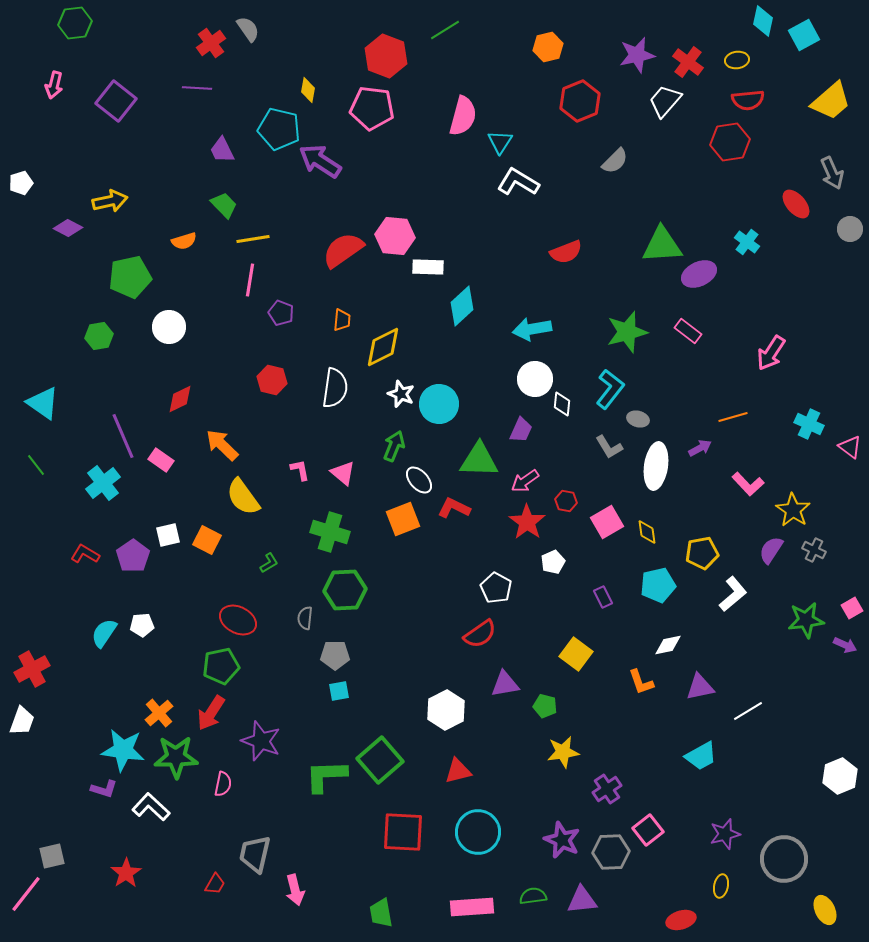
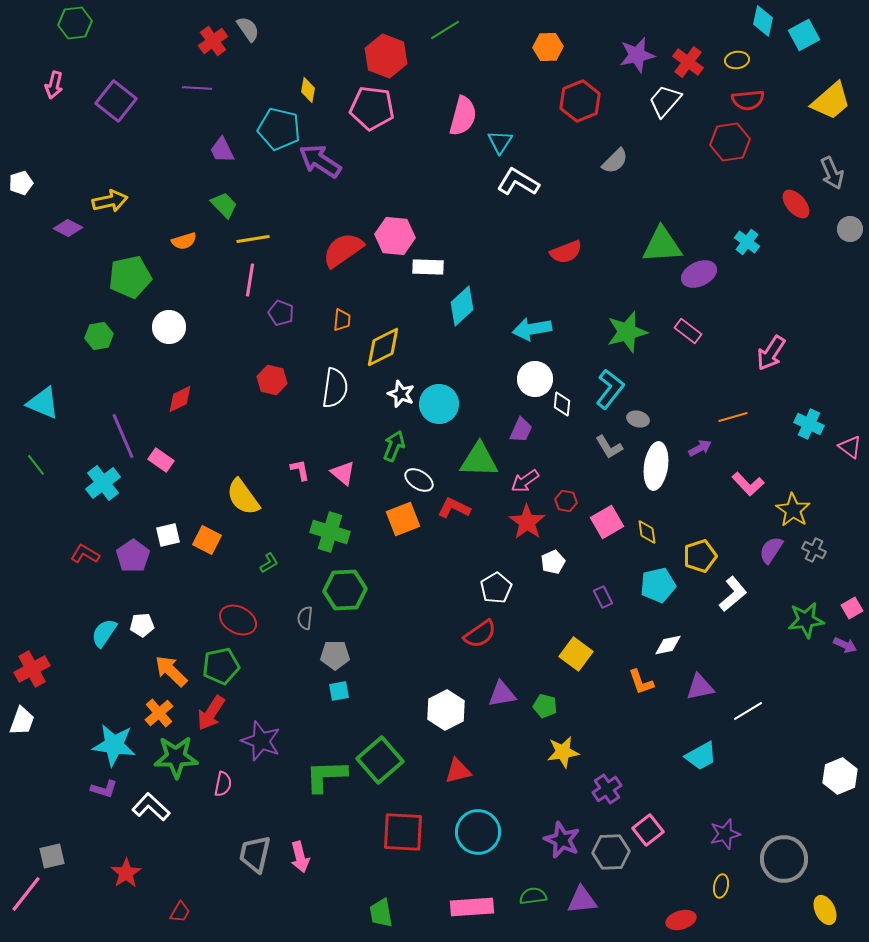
red cross at (211, 43): moved 2 px right, 2 px up
orange hexagon at (548, 47): rotated 12 degrees clockwise
cyan triangle at (43, 403): rotated 12 degrees counterclockwise
orange arrow at (222, 445): moved 51 px left, 226 px down
white ellipse at (419, 480): rotated 16 degrees counterclockwise
yellow pentagon at (702, 553): moved 2 px left, 3 px down; rotated 8 degrees counterclockwise
white pentagon at (496, 588): rotated 12 degrees clockwise
purple triangle at (505, 684): moved 3 px left, 10 px down
cyan star at (123, 750): moved 9 px left, 5 px up
red trapezoid at (215, 884): moved 35 px left, 28 px down
pink arrow at (295, 890): moved 5 px right, 33 px up
